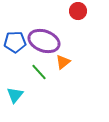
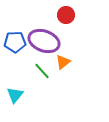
red circle: moved 12 px left, 4 px down
green line: moved 3 px right, 1 px up
